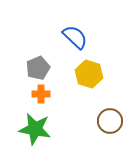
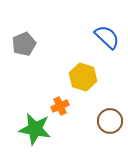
blue semicircle: moved 32 px right
gray pentagon: moved 14 px left, 24 px up
yellow hexagon: moved 6 px left, 3 px down
orange cross: moved 19 px right, 12 px down; rotated 24 degrees counterclockwise
